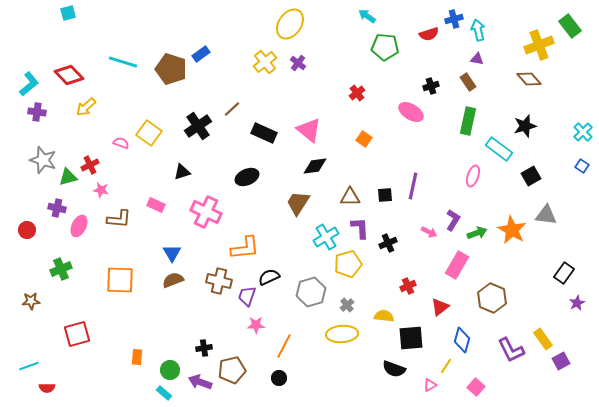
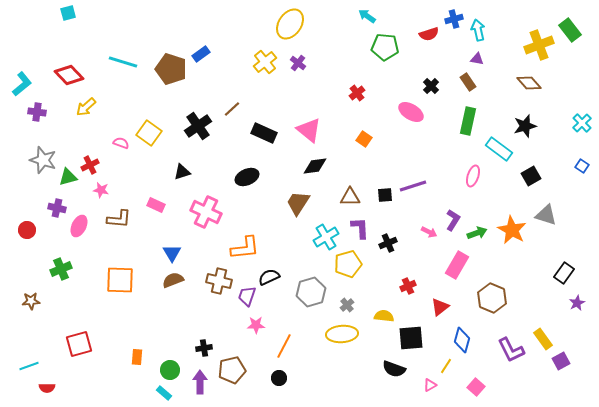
green rectangle at (570, 26): moved 4 px down
brown diamond at (529, 79): moved 4 px down
cyan L-shape at (29, 84): moved 7 px left
black cross at (431, 86): rotated 28 degrees counterclockwise
cyan cross at (583, 132): moved 1 px left, 9 px up
purple line at (413, 186): rotated 60 degrees clockwise
gray triangle at (546, 215): rotated 10 degrees clockwise
red square at (77, 334): moved 2 px right, 10 px down
purple arrow at (200, 382): rotated 70 degrees clockwise
